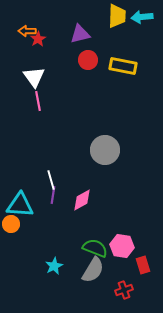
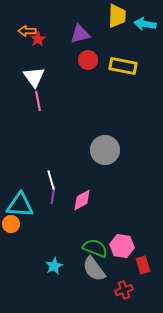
cyan arrow: moved 3 px right, 7 px down; rotated 15 degrees clockwise
gray semicircle: moved 1 px right, 1 px up; rotated 112 degrees clockwise
